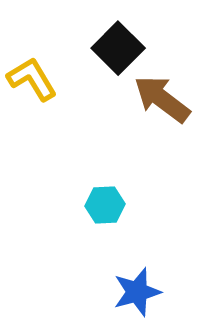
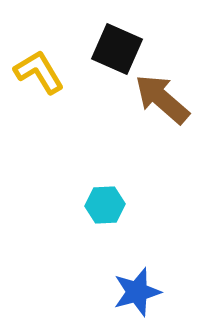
black square: moved 1 px left, 1 px down; rotated 21 degrees counterclockwise
yellow L-shape: moved 7 px right, 7 px up
brown arrow: rotated 4 degrees clockwise
